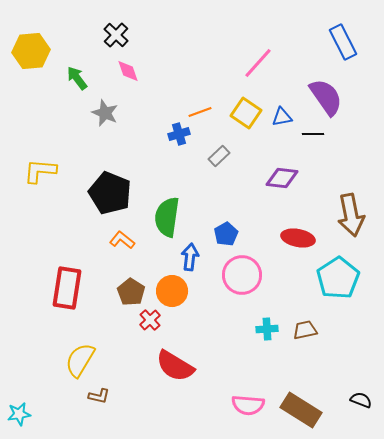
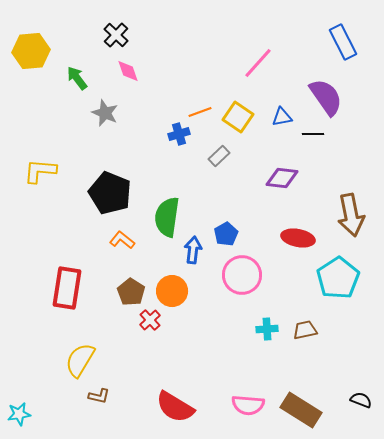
yellow square: moved 8 px left, 4 px down
blue arrow: moved 3 px right, 7 px up
red semicircle: moved 41 px down
